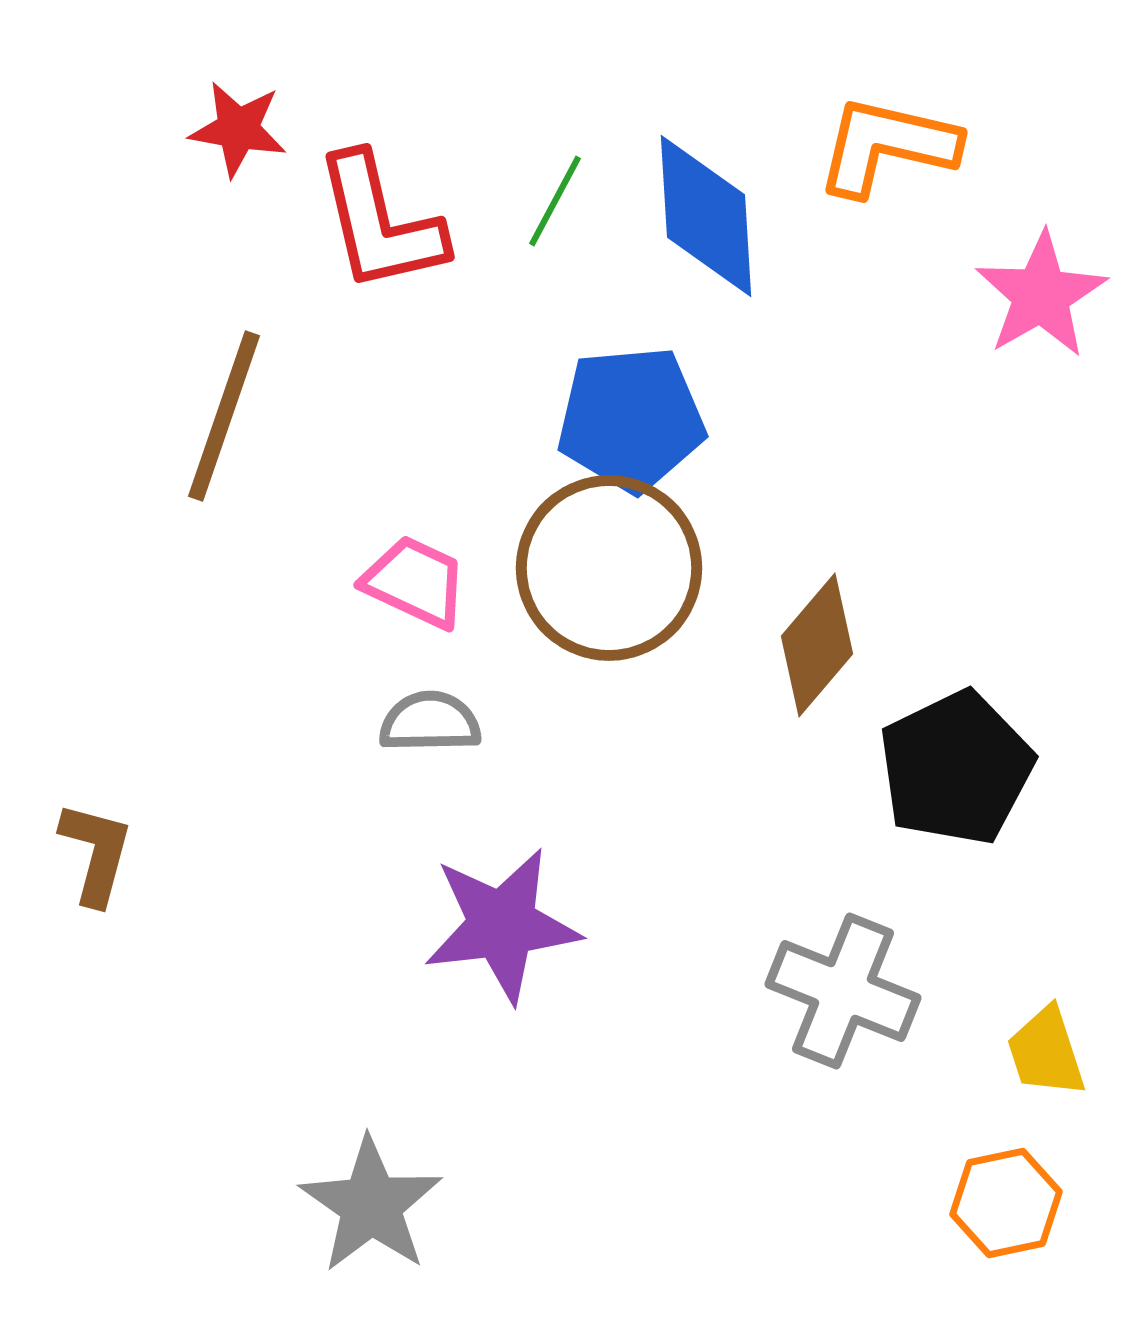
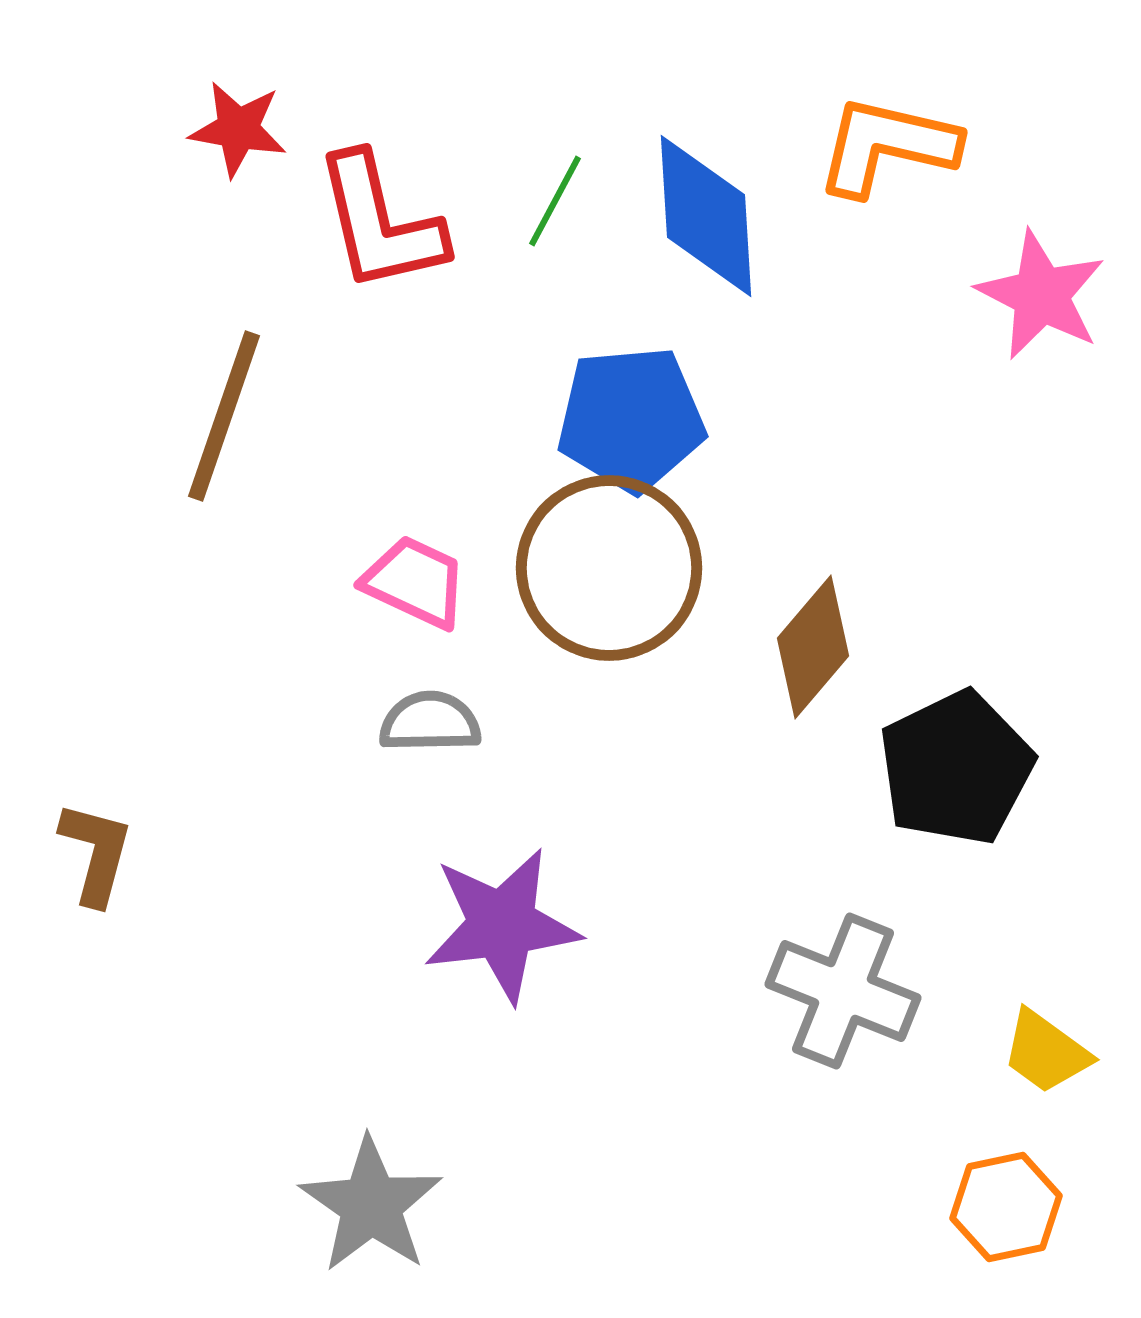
pink star: rotated 15 degrees counterclockwise
brown diamond: moved 4 px left, 2 px down
yellow trapezoid: rotated 36 degrees counterclockwise
orange hexagon: moved 4 px down
